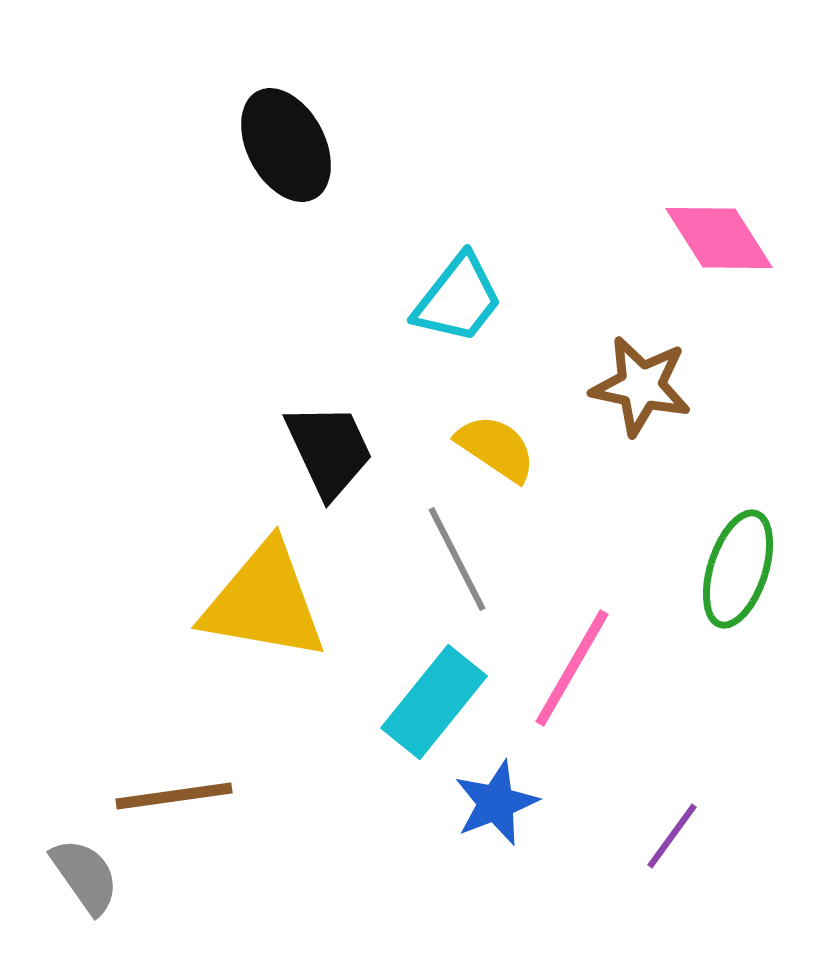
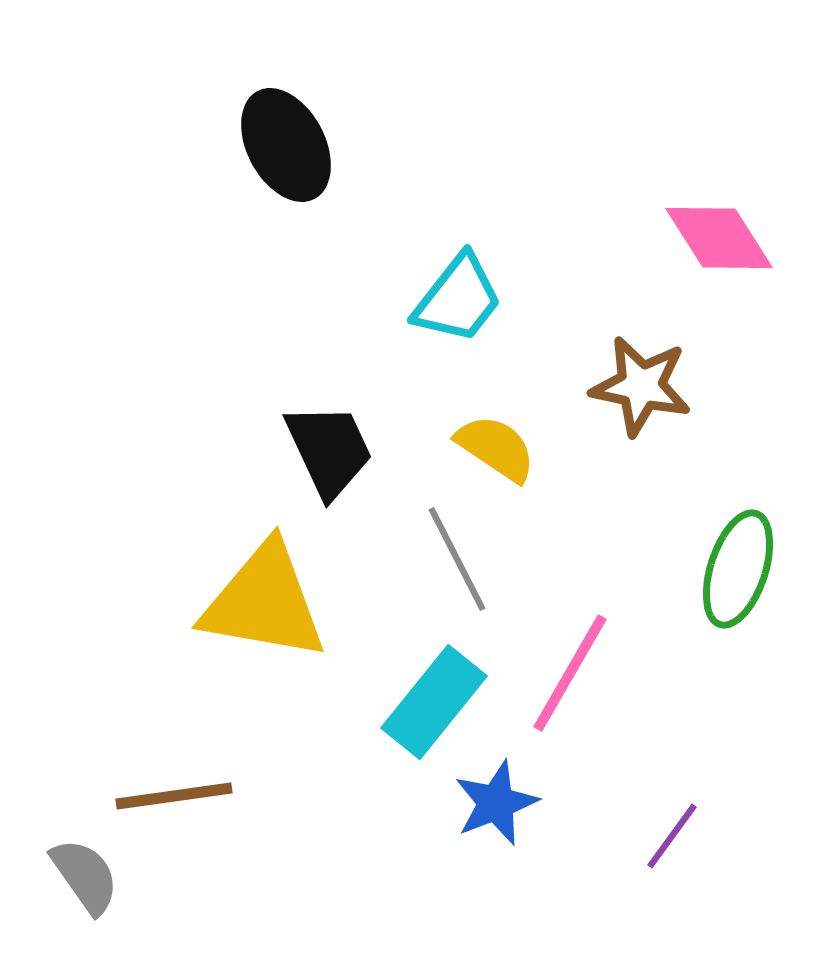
pink line: moved 2 px left, 5 px down
